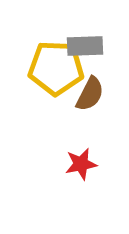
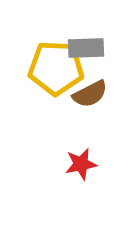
gray rectangle: moved 1 px right, 2 px down
brown semicircle: rotated 36 degrees clockwise
